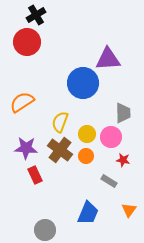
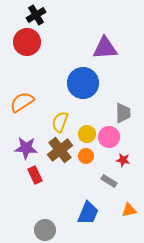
purple triangle: moved 3 px left, 11 px up
pink circle: moved 2 px left
brown cross: rotated 15 degrees clockwise
orange triangle: rotated 42 degrees clockwise
